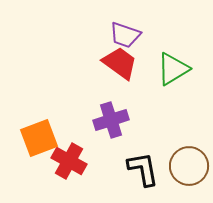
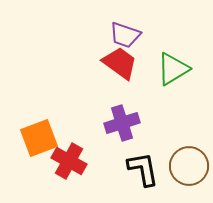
purple cross: moved 11 px right, 3 px down
